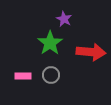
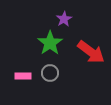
purple star: rotated 14 degrees clockwise
red arrow: rotated 32 degrees clockwise
gray circle: moved 1 px left, 2 px up
